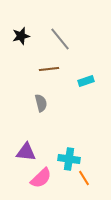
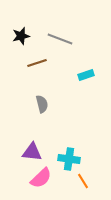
gray line: rotated 30 degrees counterclockwise
brown line: moved 12 px left, 6 px up; rotated 12 degrees counterclockwise
cyan rectangle: moved 6 px up
gray semicircle: moved 1 px right, 1 px down
purple triangle: moved 6 px right
orange line: moved 1 px left, 3 px down
